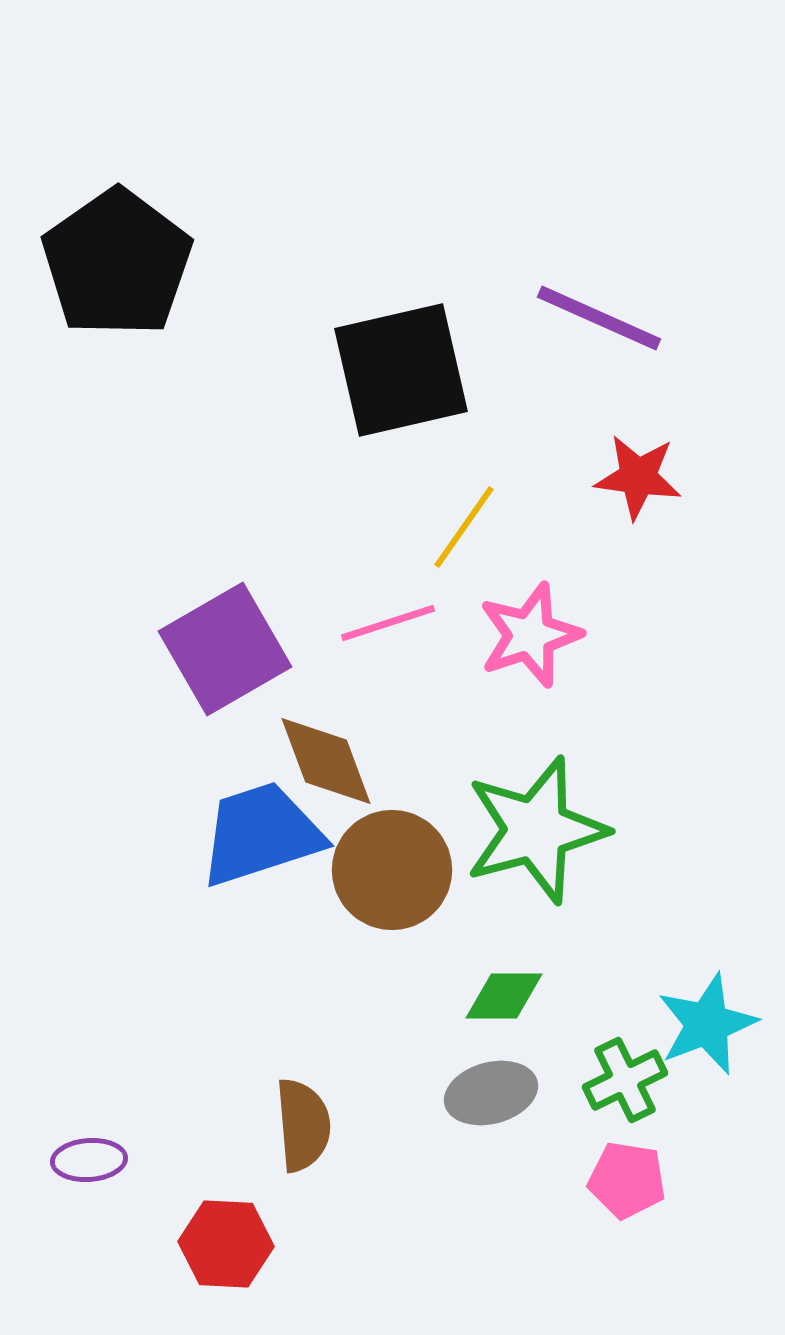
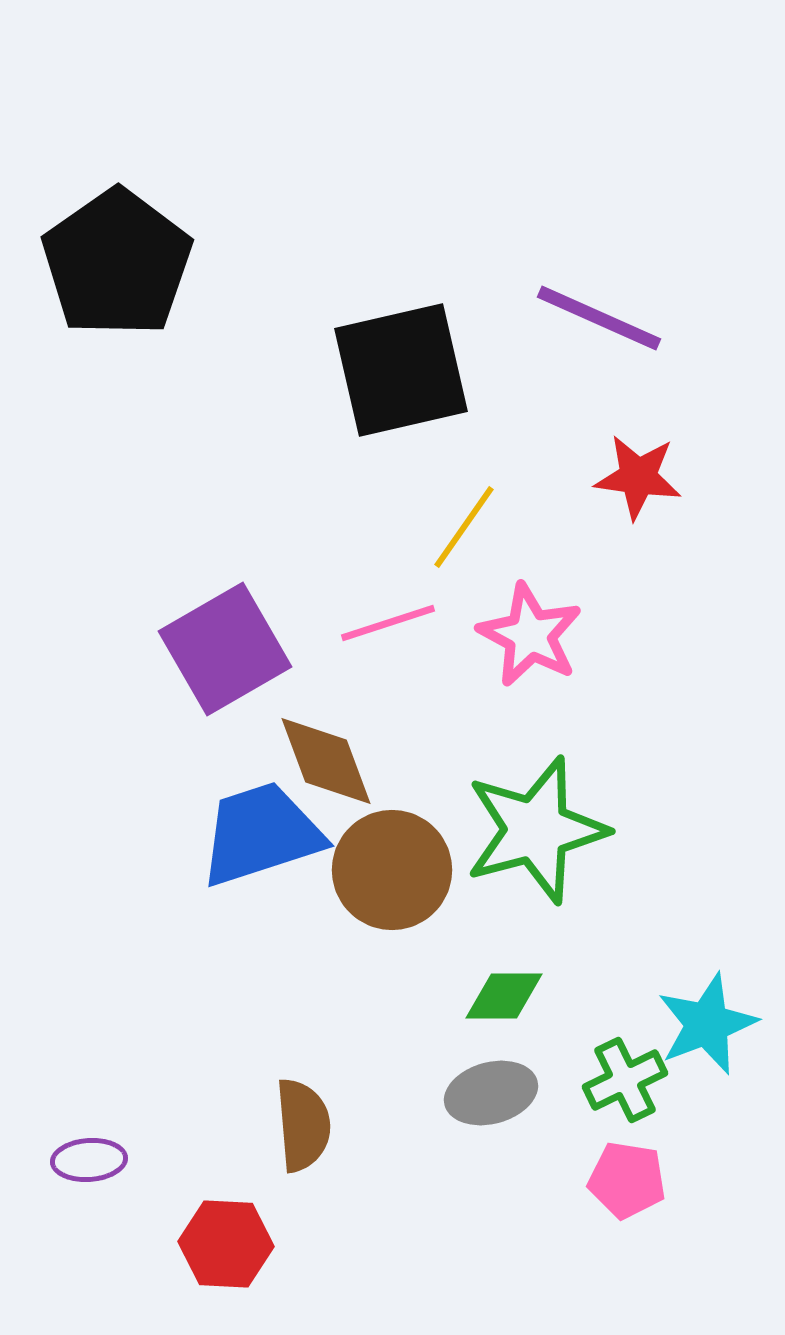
pink star: rotated 26 degrees counterclockwise
